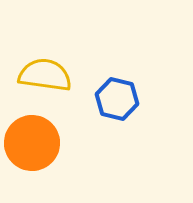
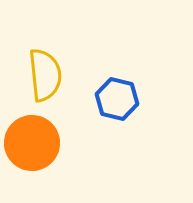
yellow semicircle: rotated 76 degrees clockwise
